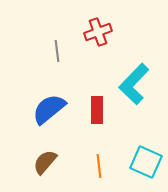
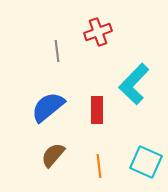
blue semicircle: moved 1 px left, 2 px up
brown semicircle: moved 8 px right, 7 px up
